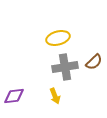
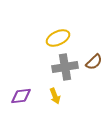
yellow ellipse: rotated 10 degrees counterclockwise
purple diamond: moved 7 px right
